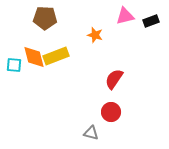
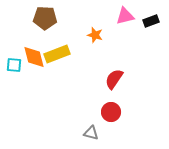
yellow rectangle: moved 1 px right, 2 px up
